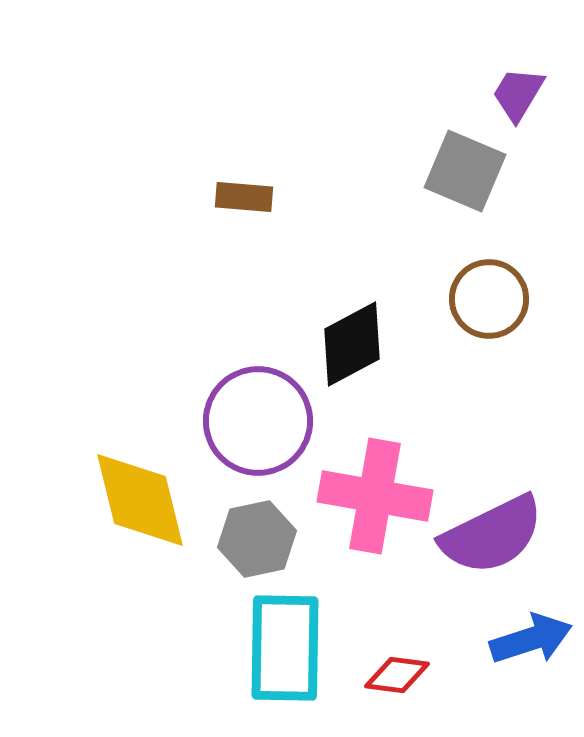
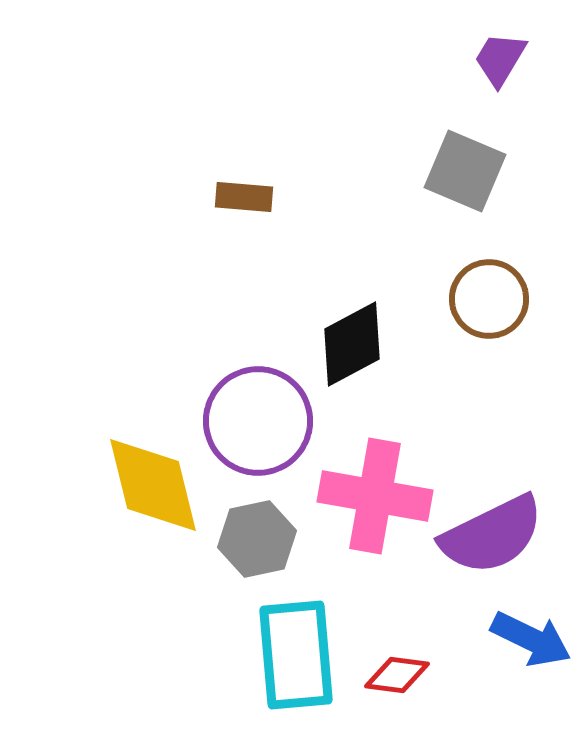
purple trapezoid: moved 18 px left, 35 px up
yellow diamond: moved 13 px right, 15 px up
blue arrow: rotated 44 degrees clockwise
cyan rectangle: moved 11 px right, 7 px down; rotated 6 degrees counterclockwise
